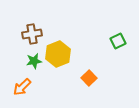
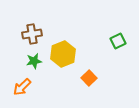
yellow hexagon: moved 5 px right
